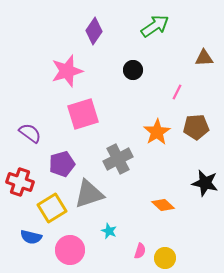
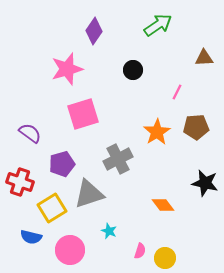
green arrow: moved 3 px right, 1 px up
pink star: moved 2 px up
orange diamond: rotated 10 degrees clockwise
